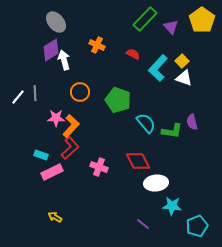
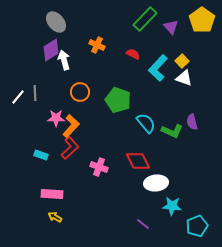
green L-shape: rotated 15 degrees clockwise
pink rectangle: moved 22 px down; rotated 30 degrees clockwise
